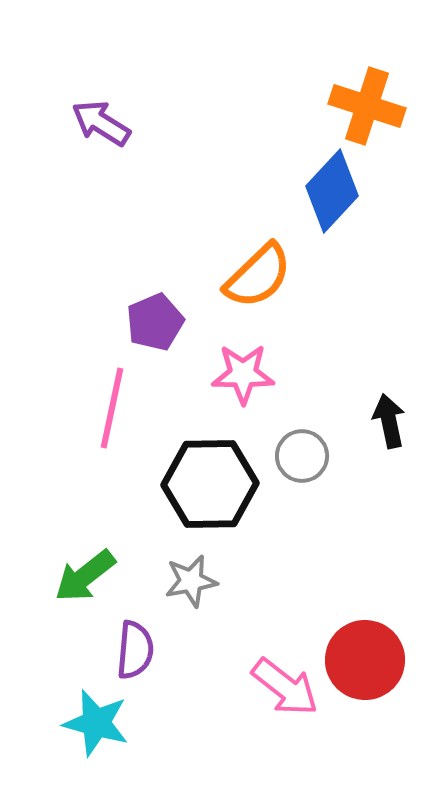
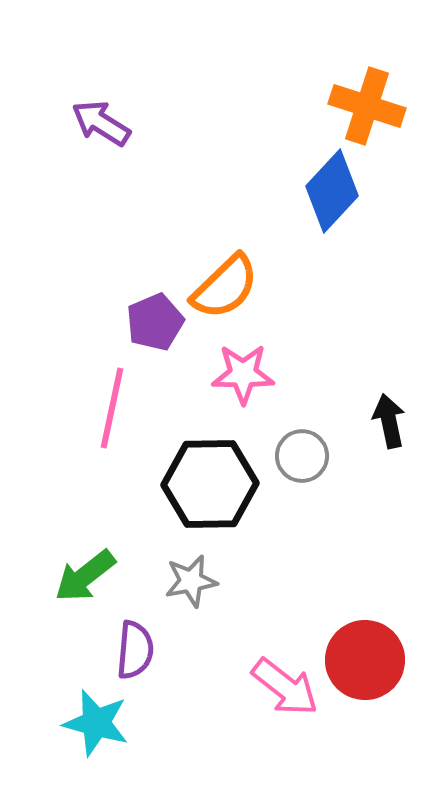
orange semicircle: moved 33 px left, 11 px down
